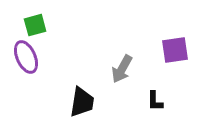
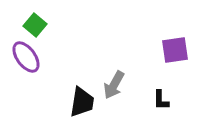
green square: rotated 35 degrees counterclockwise
purple ellipse: rotated 12 degrees counterclockwise
gray arrow: moved 8 px left, 16 px down
black L-shape: moved 6 px right, 1 px up
